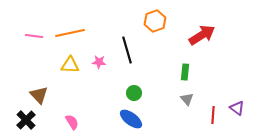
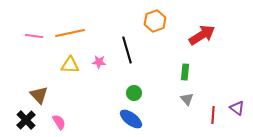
pink semicircle: moved 13 px left
